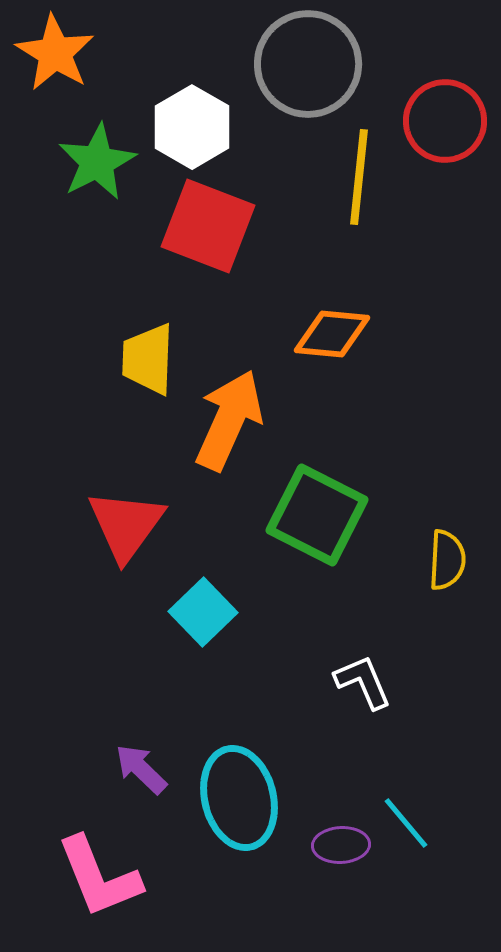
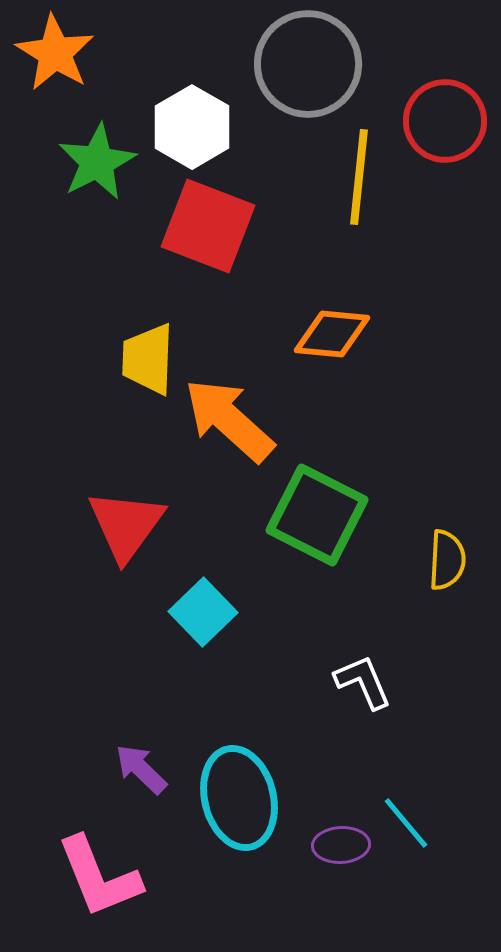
orange arrow: rotated 72 degrees counterclockwise
